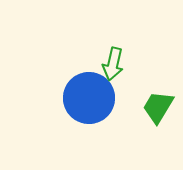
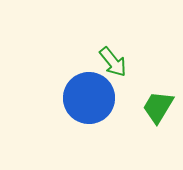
green arrow: moved 2 px up; rotated 52 degrees counterclockwise
